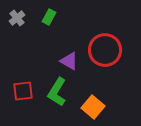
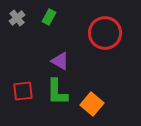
red circle: moved 17 px up
purple triangle: moved 9 px left
green L-shape: rotated 32 degrees counterclockwise
orange square: moved 1 px left, 3 px up
